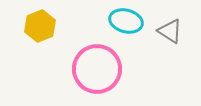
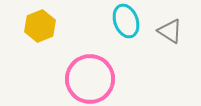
cyan ellipse: rotated 56 degrees clockwise
pink circle: moved 7 px left, 10 px down
